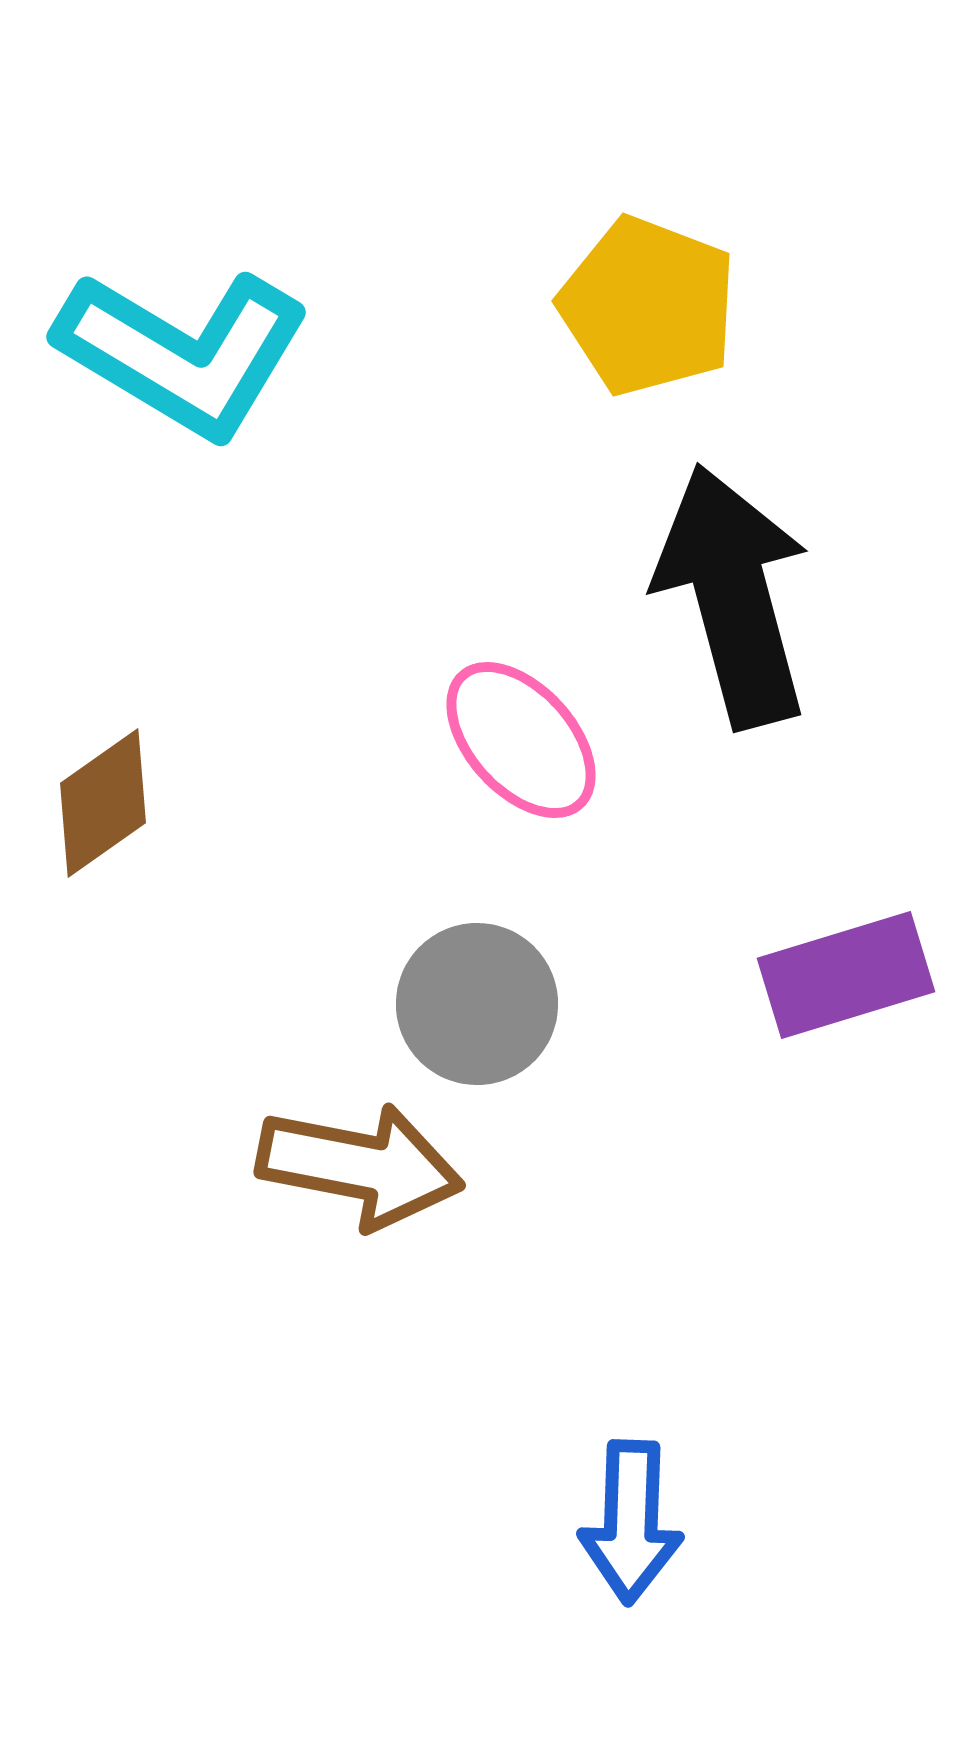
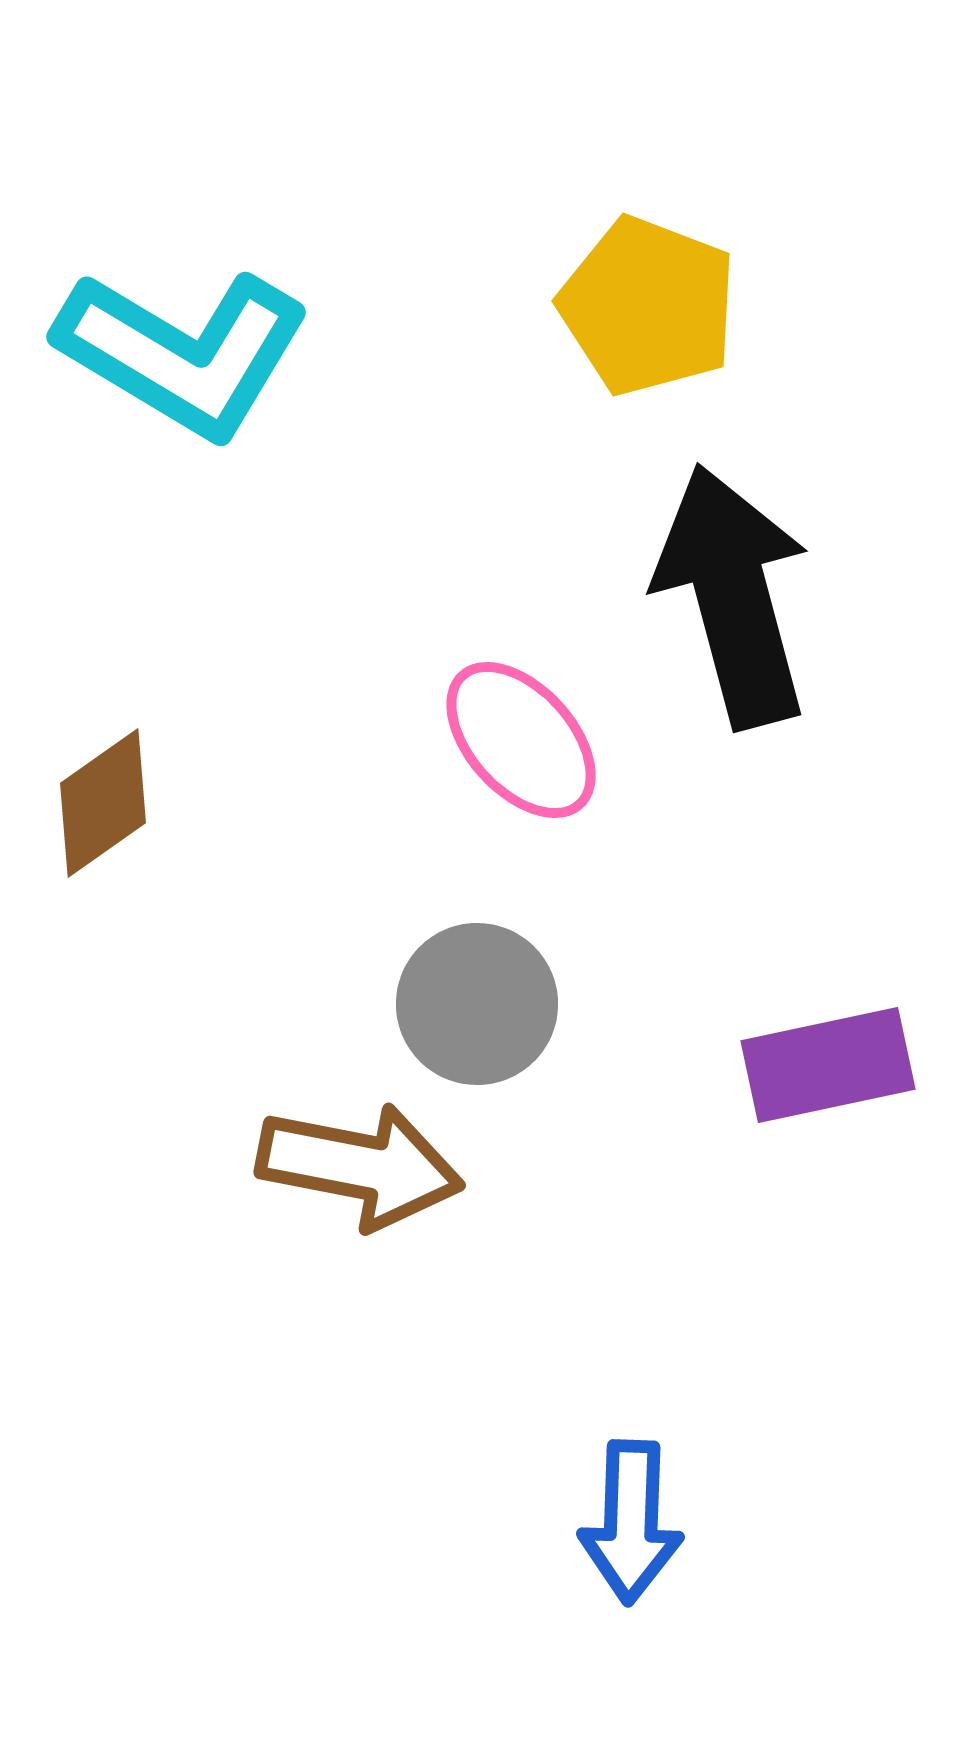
purple rectangle: moved 18 px left, 90 px down; rotated 5 degrees clockwise
